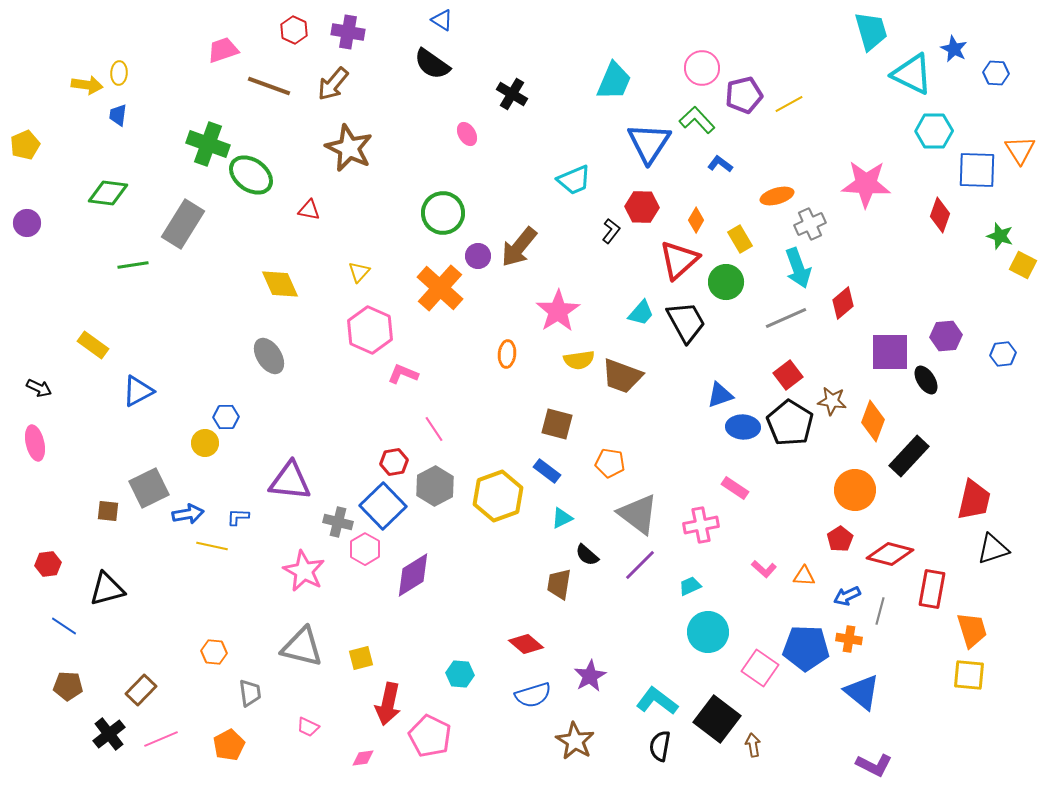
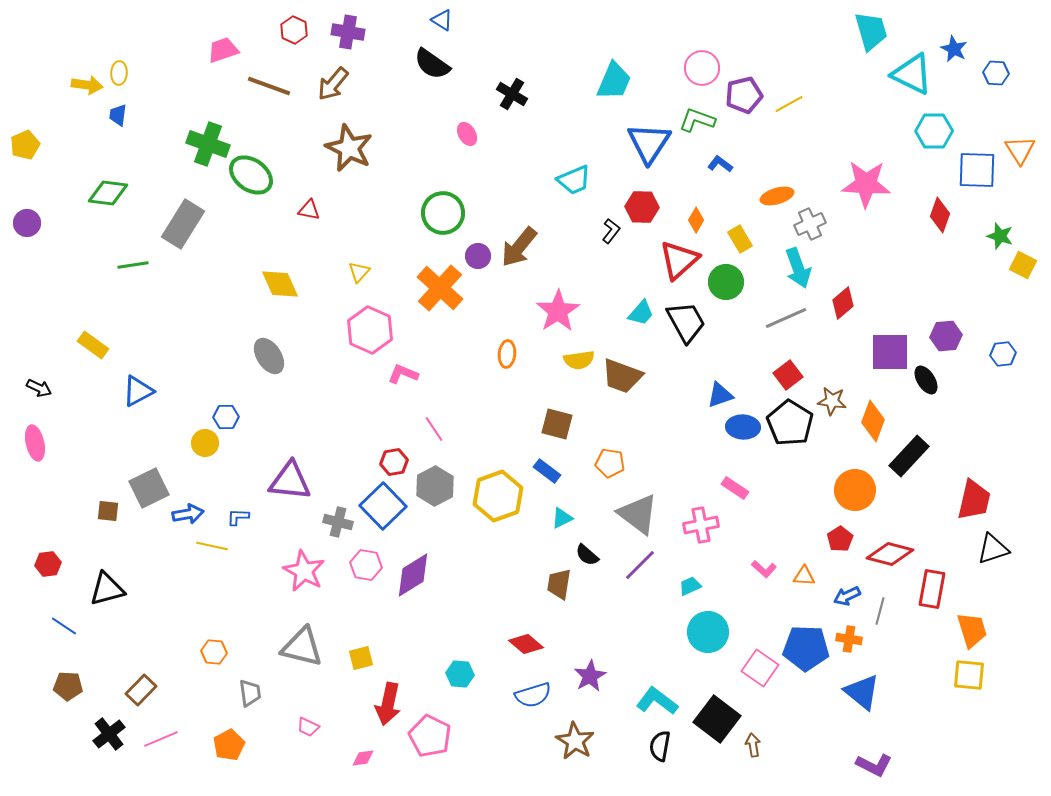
green L-shape at (697, 120): rotated 27 degrees counterclockwise
pink hexagon at (365, 549): moved 1 px right, 16 px down; rotated 20 degrees counterclockwise
